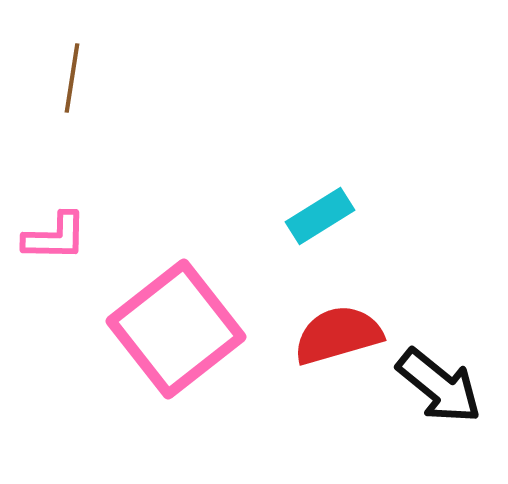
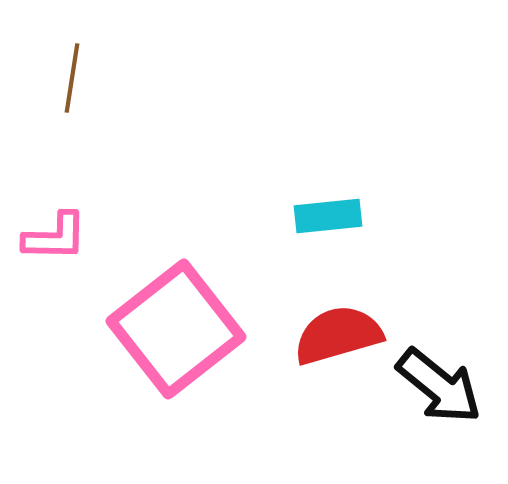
cyan rectangle: moved 8 px right; rotated 26 degrees clockwise
